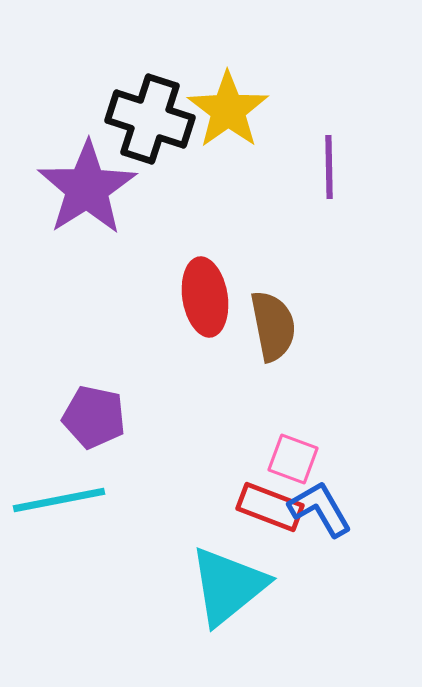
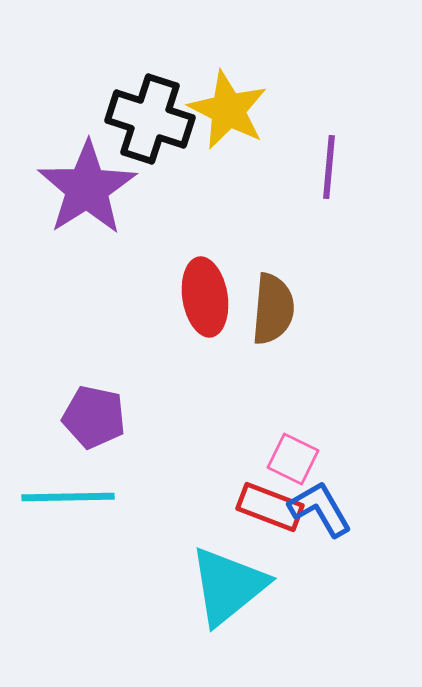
yellow star: rotated 10 degrees counterclockwise
purple line: rotated 6 degrees clockwise
brown semicircle: moved 17 px up; rotated 16 degrees clockwise
pink square: rotated 6 degrees clockwise
cyan line: moved 9 px right, 3 px up; rotated 10 degrees clockwise
